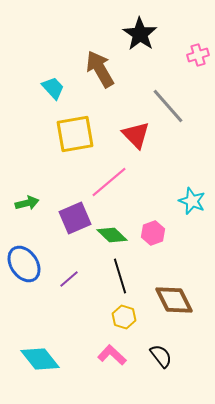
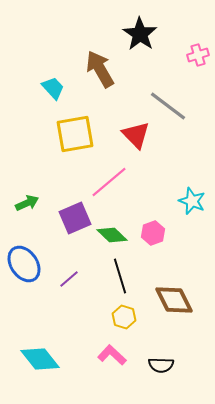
gray line: rotated 12 degrees counterclockwise
green arrow: rotated 10 degrees counterclockwise
black semicircle: moved 9 px down; rotated 130 degrees clockwise
